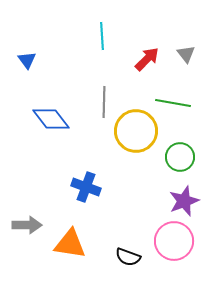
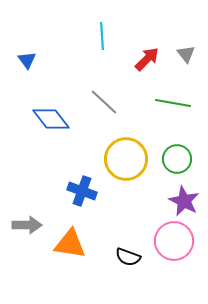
gray line: rotated 48 degrees counterclockwise
yellow circle: moved 10 px left, 28 px down
green circle: moved 3 px left, 2 px down
blue cross: moved 4 px left, 4 px down
purple star: rotated 24 degrees counterclockwise
